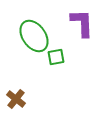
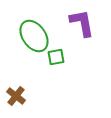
purple L-shape: rotated 8 degrees counterclockwise
brown cross: moved 3 px up
